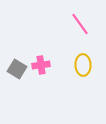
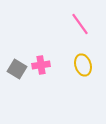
yellow ellipse: rotated 15 degrees counterclockwise
